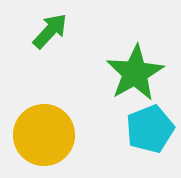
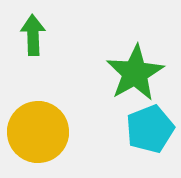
green arrow: moved 17 px left, 4 px down; rotated 45 degrees counterclockwise
yellow circle: moved 6 px left, 3 px up
